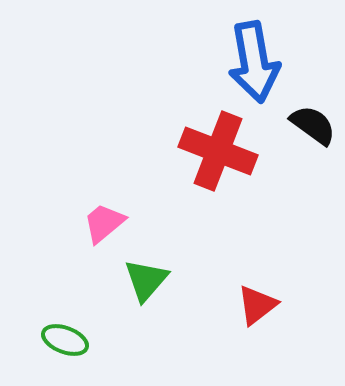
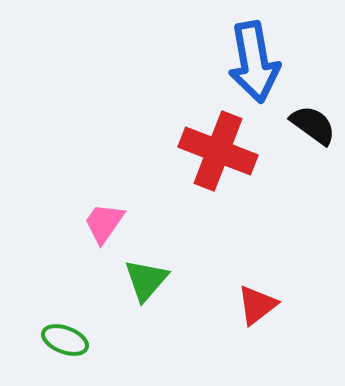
pink trapezoid: rotated 15 degrees counterclockwise
